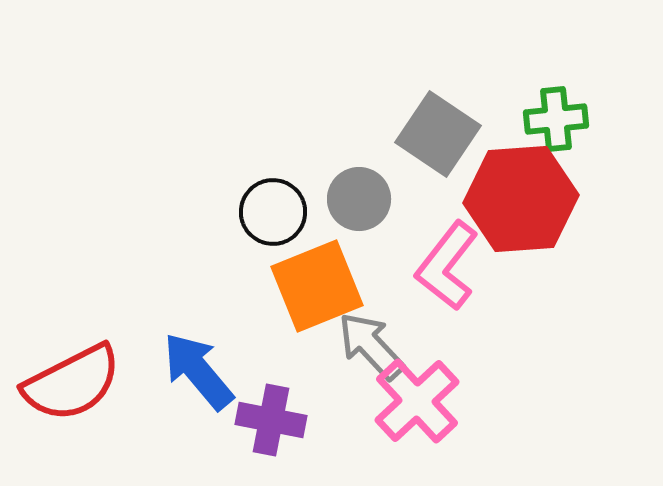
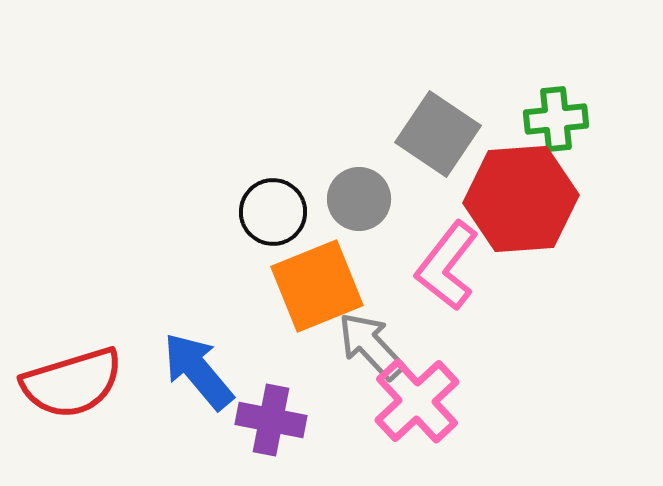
red semicircle: rotated 10 degrees clockwise
